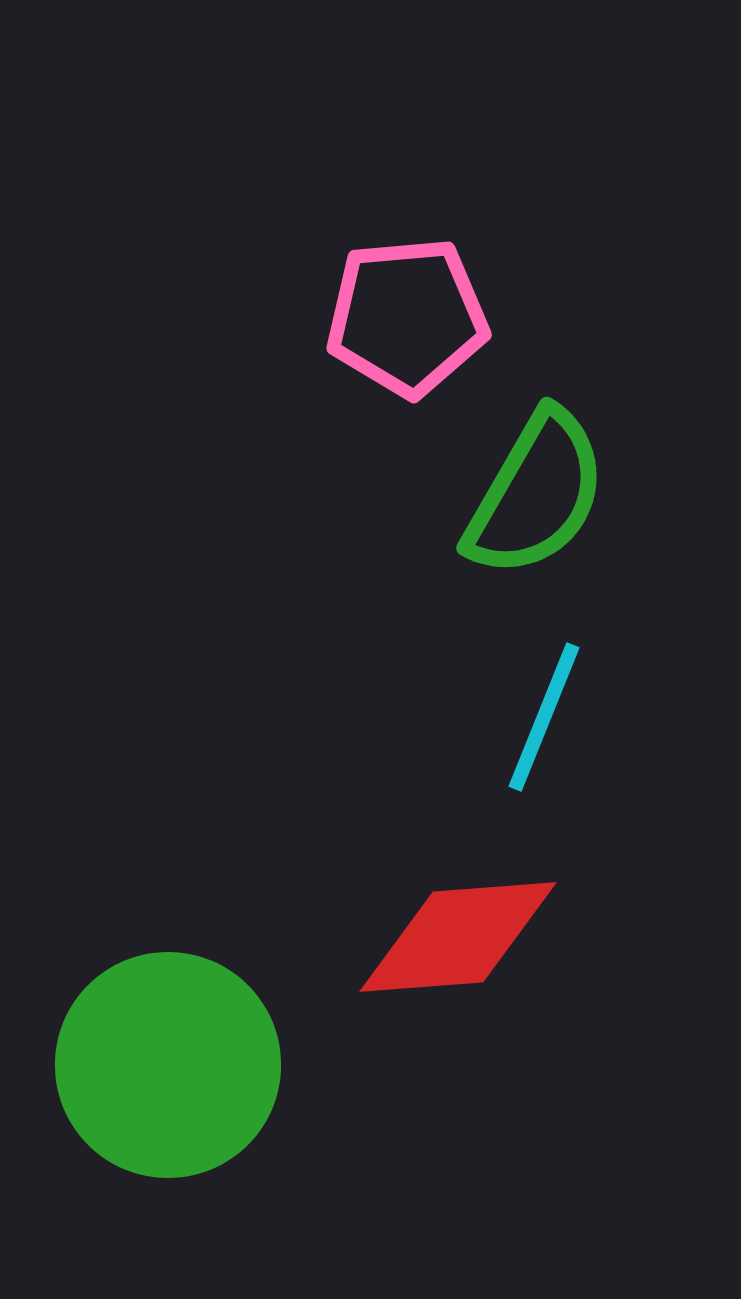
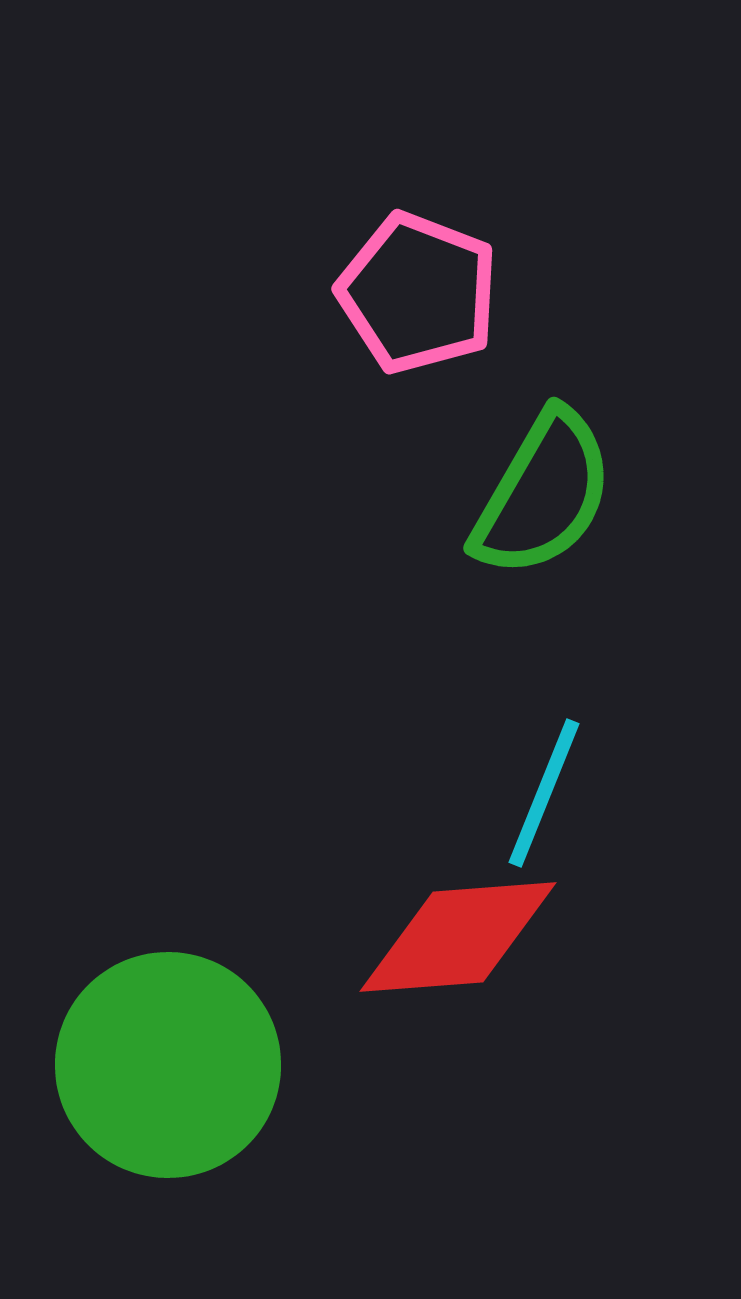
pink pentagon: moved 11 px right, 24 px up; rotated 26 degrees clockwise
green semicircle: moved 7 px right
cyan line: moved 76 px down
